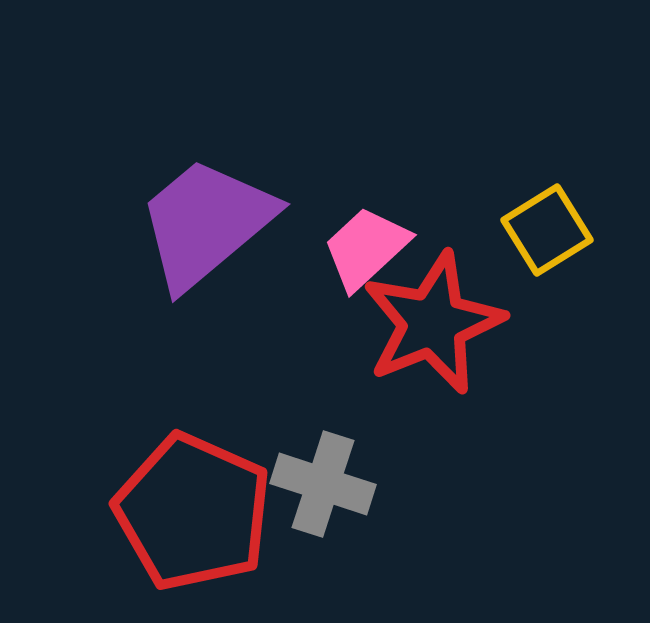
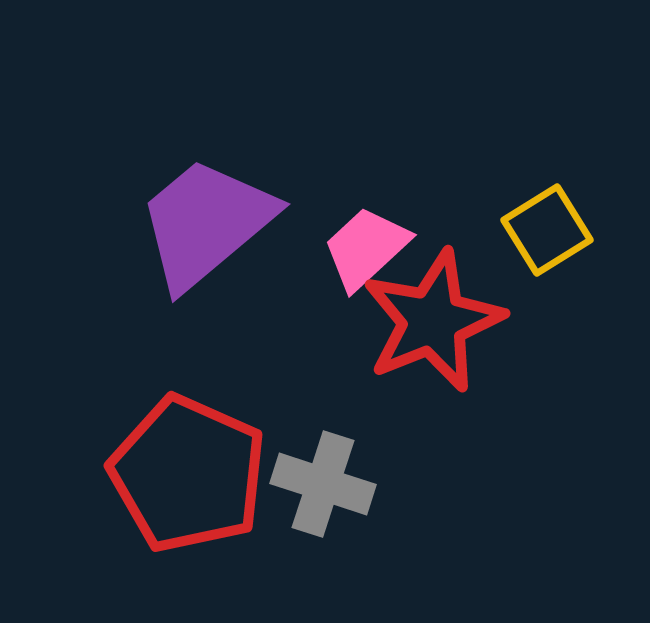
red star: moved 2 px up
red pentagon: moved 5 px left, 38 px up
